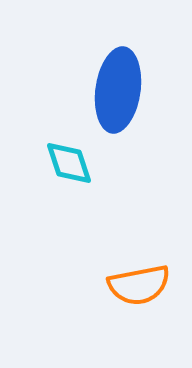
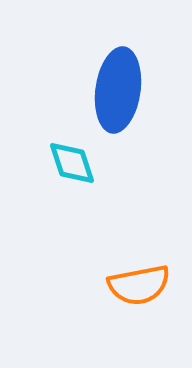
cyan diamond: moved 3 px right
